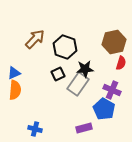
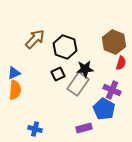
brown hexagon: rotated 25 degrees counterclockwise
